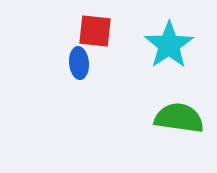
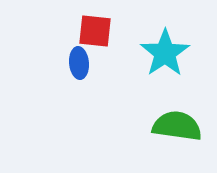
cyan star: moved 4 px left, 8 px down
green semicircle: moved 2 px left, 8 px down
